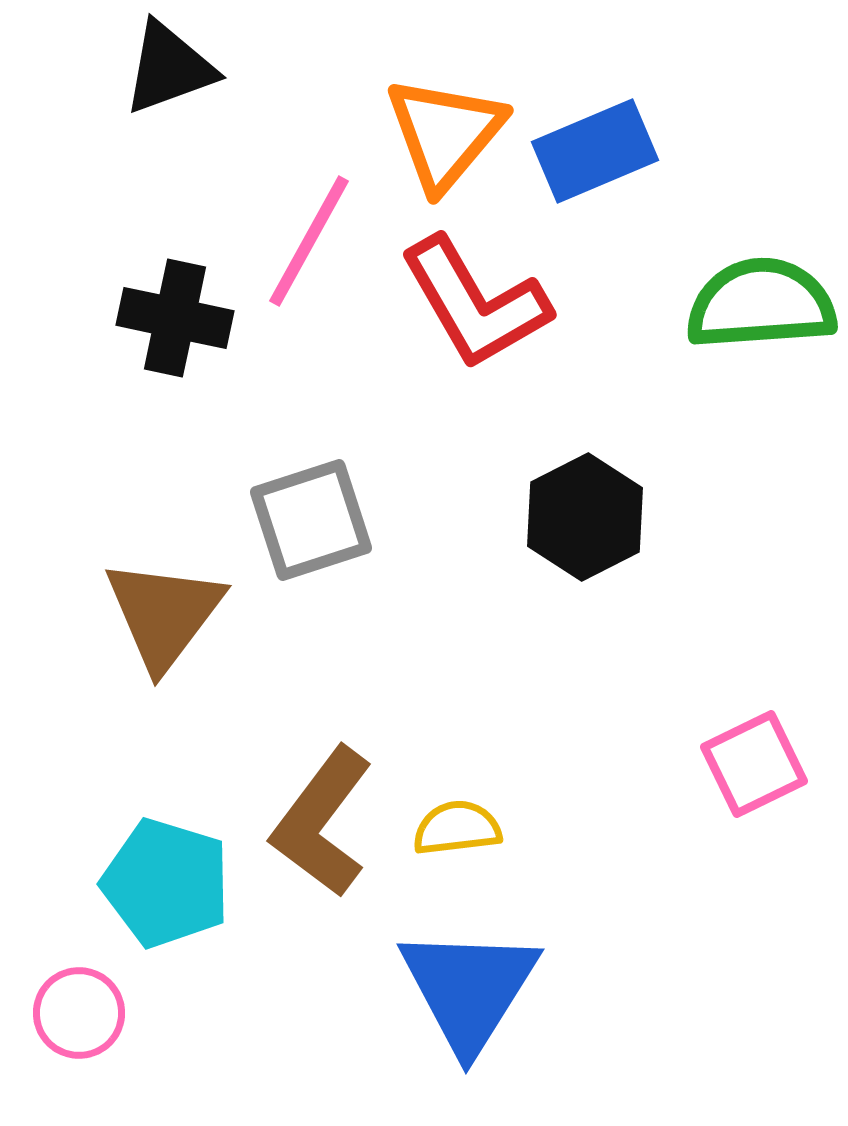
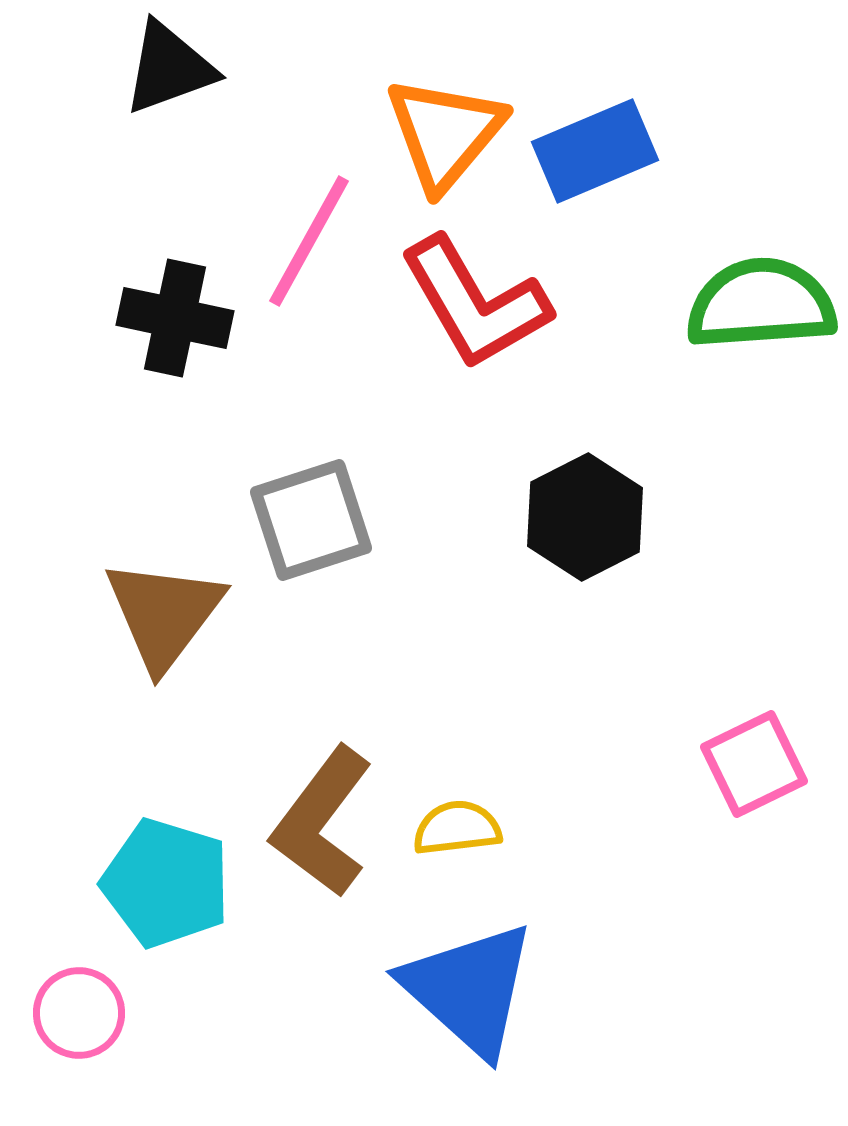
blue triangle: rotated 20 degrees counterclockwise
